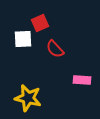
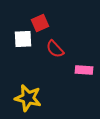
pink rectangle: moved 2 px right, 10 px up
